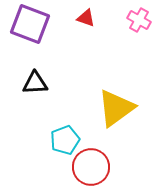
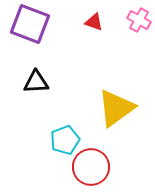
red triangle: moved 8 px right, 4 px down
black triangle: moved 1 px right, 1 px up
